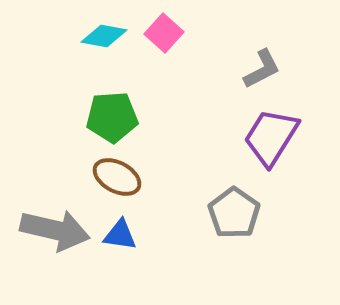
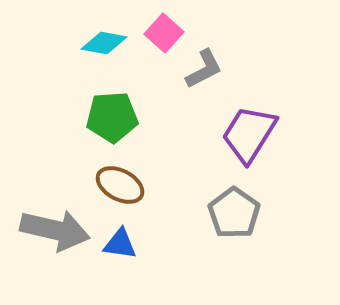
cyan diamond: moved 7 px down
gray L-shape: moved 58 px left
purple trapezoid: moved 22 px left, 3 px up
brown ellipse: moved 3 px right, 8 px down
blue triangle: moved 9 px down
